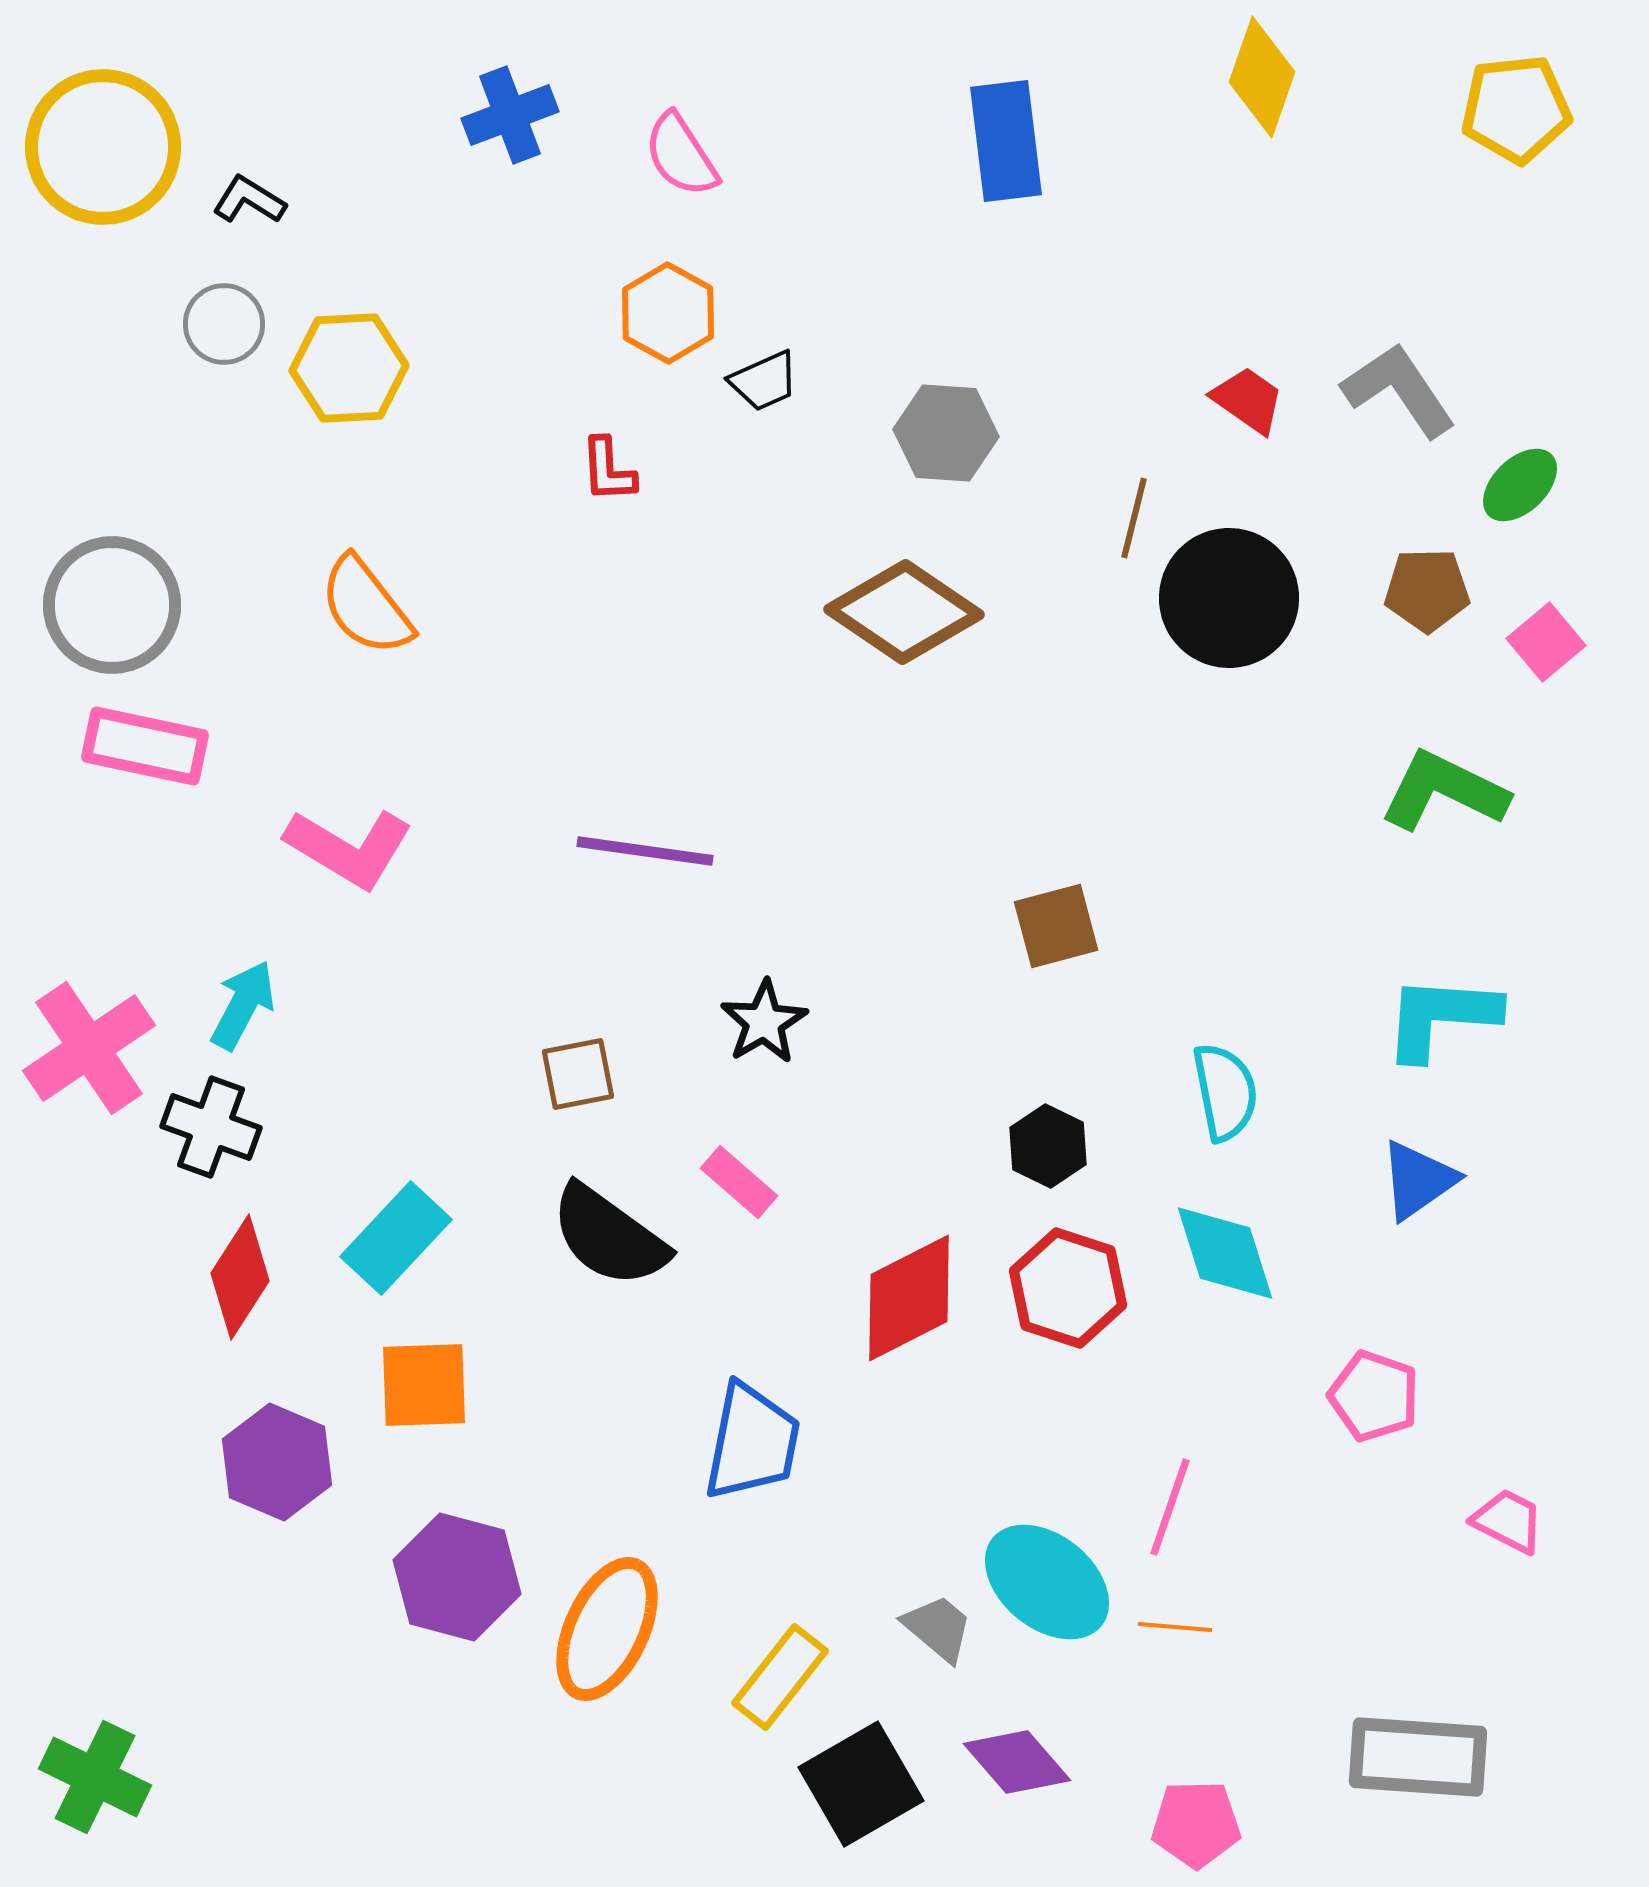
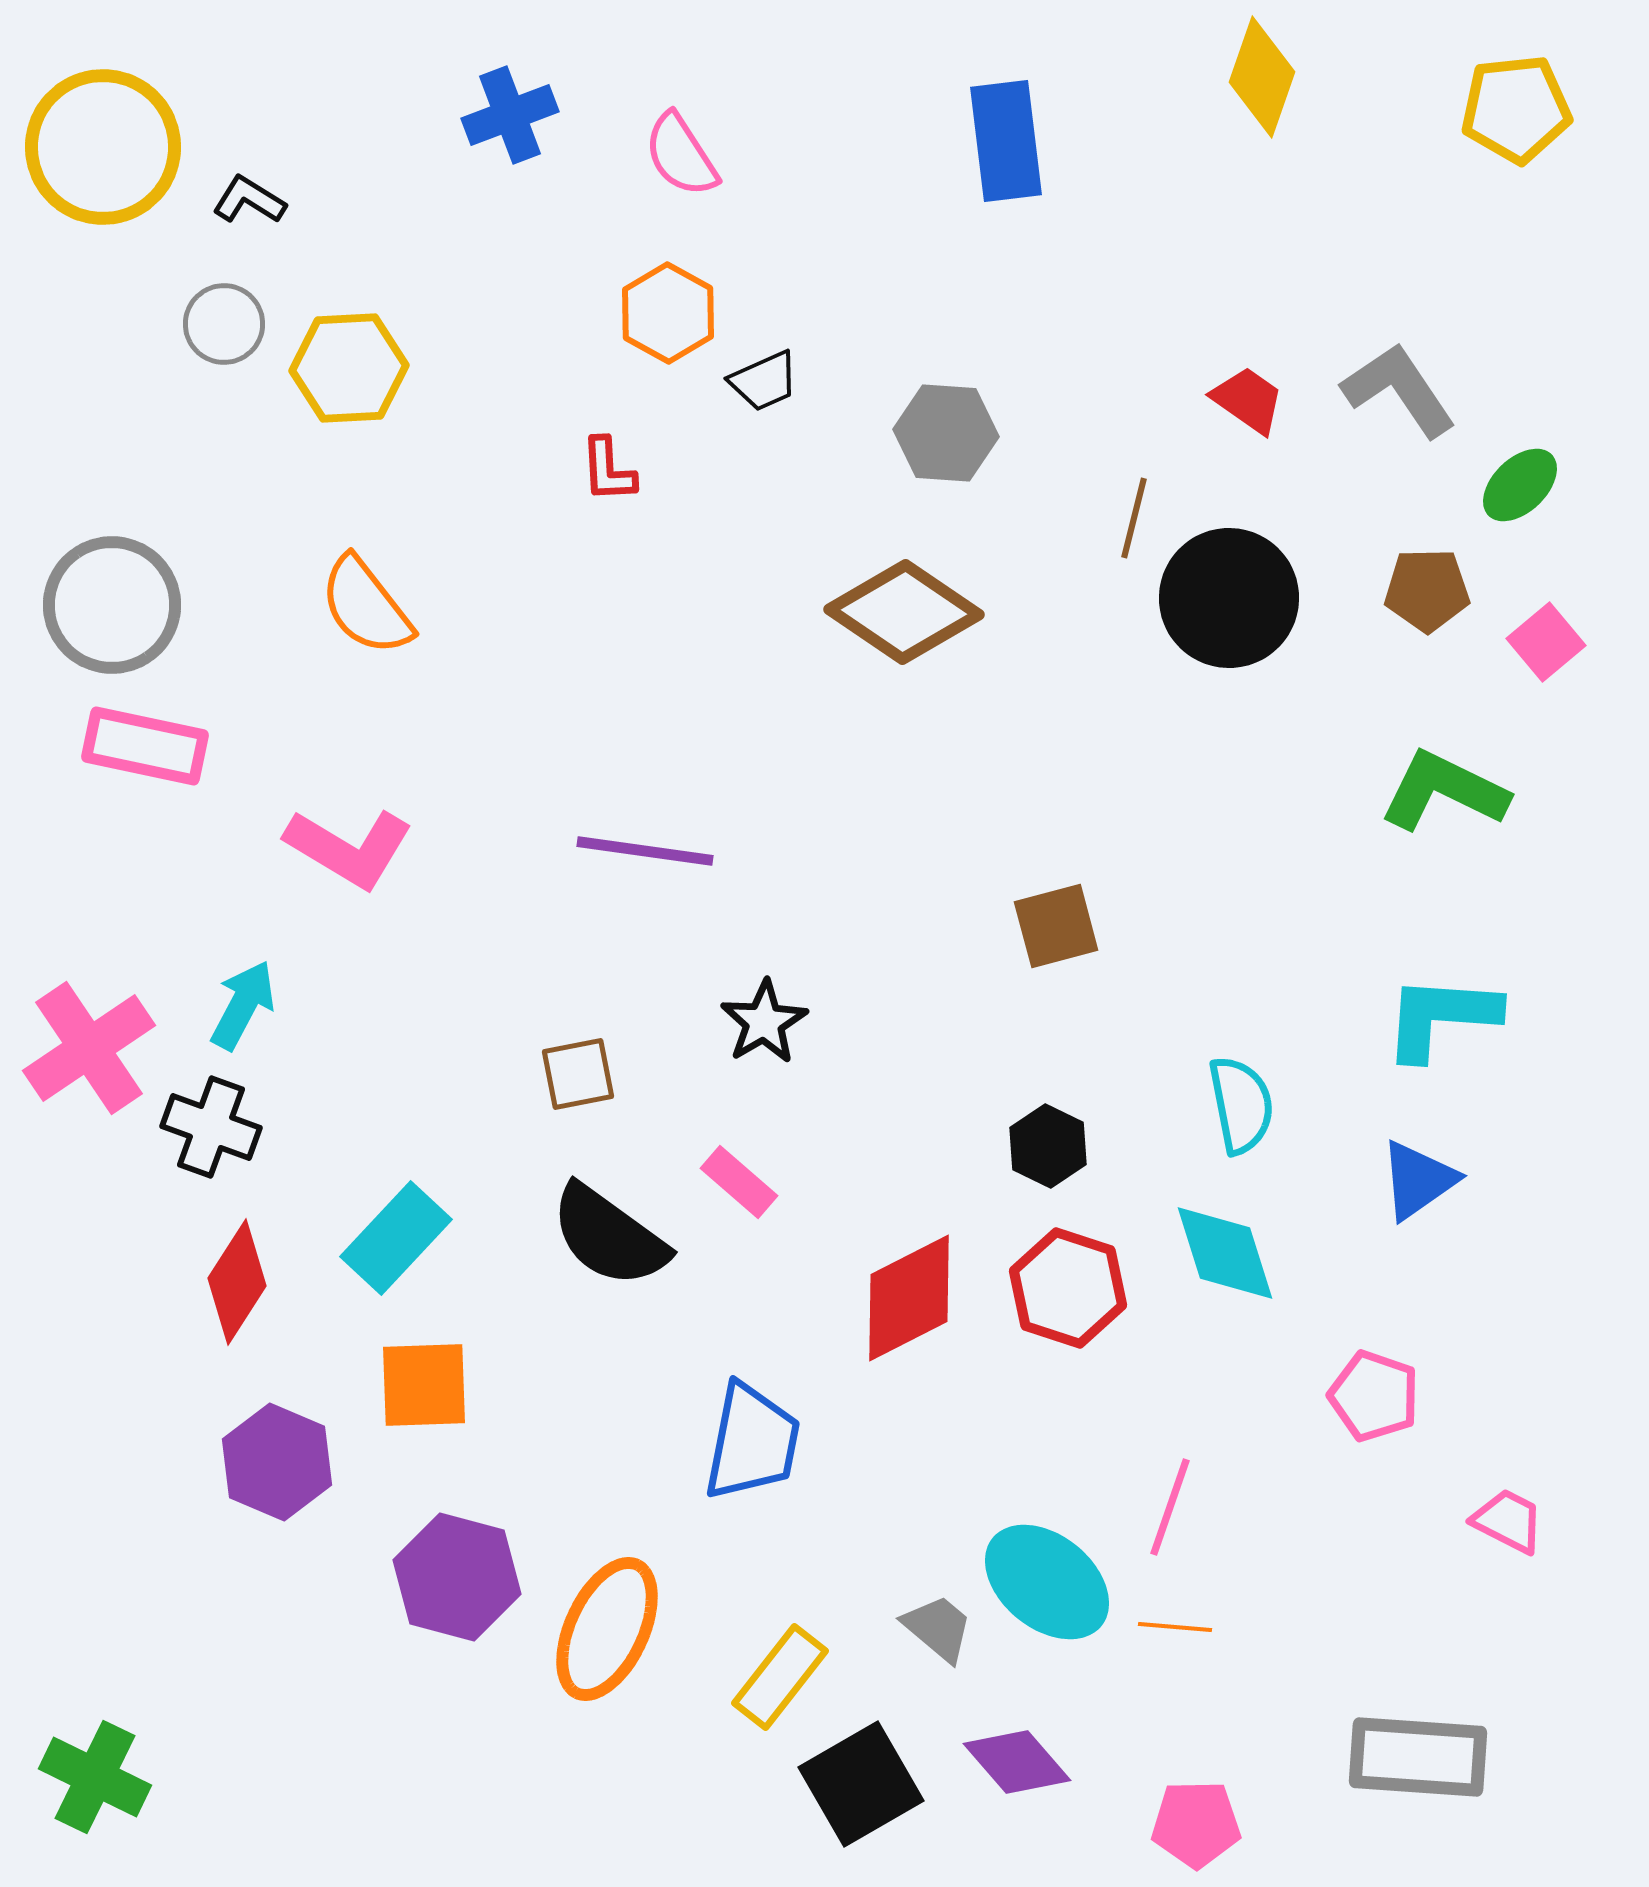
cyan semicircle at (1225, 1092): moved 16 px right, 13 px down
red diamond at (240, 1277): moved 3 px left, 5 px down
